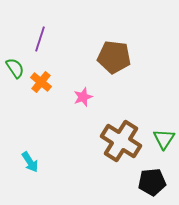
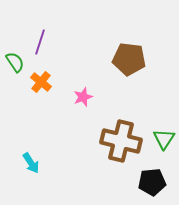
purple line: moved 3 px down
brown pentagon: moved 15 px right, 2 px down
green semicircle: moved 6 px up
brown cross: rotated 18 degrees counterclockwise
cyan arrow: moved 1 px right, 1 px down
